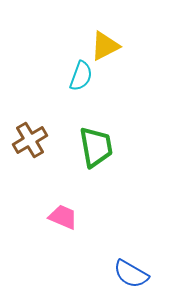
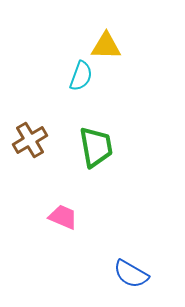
yellow triangle: moved 1 px right; rotated 28 degrees clockwise
